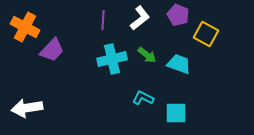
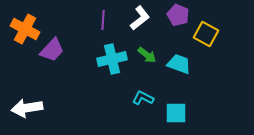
orange cross: moved 2 px down
